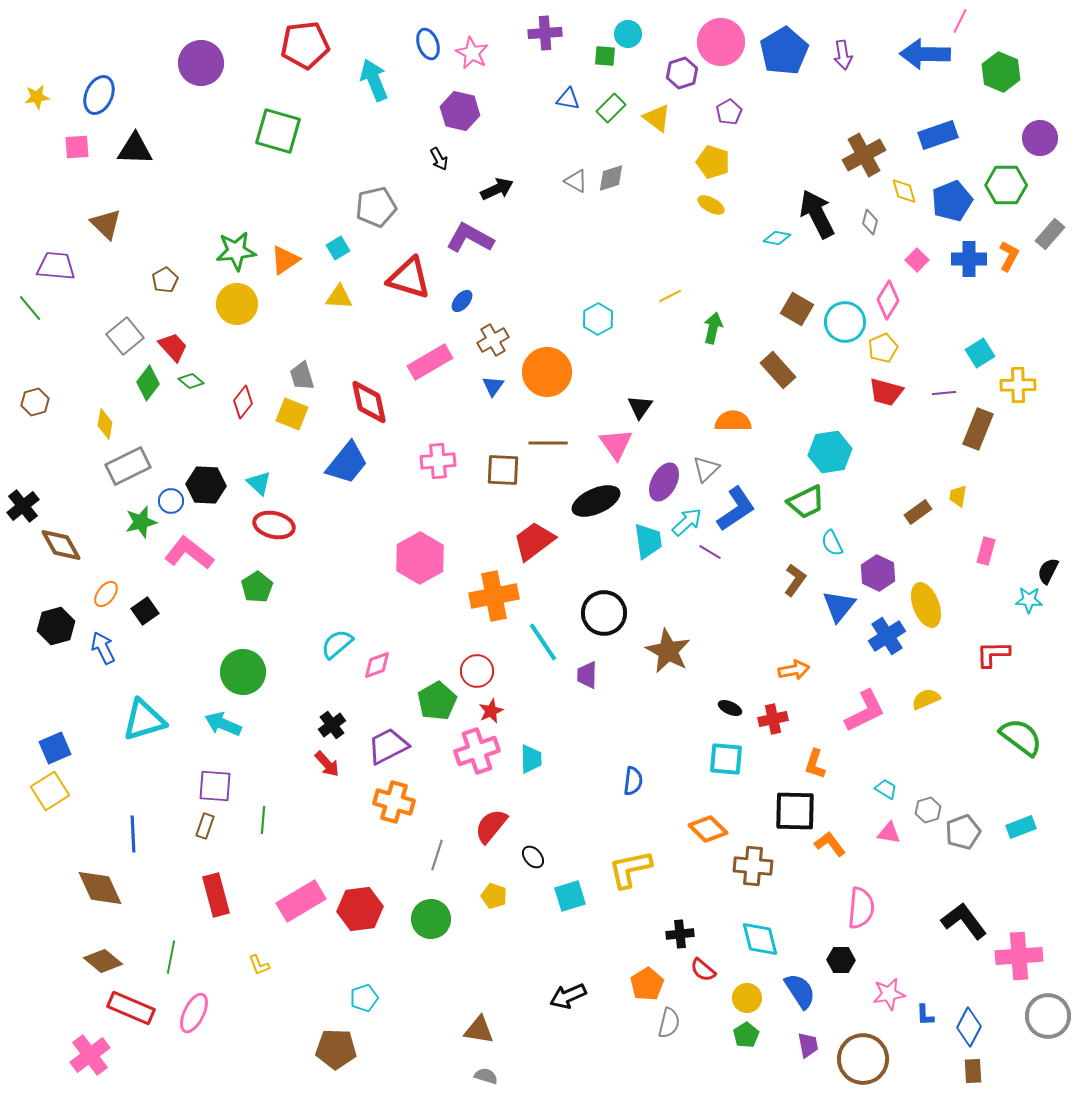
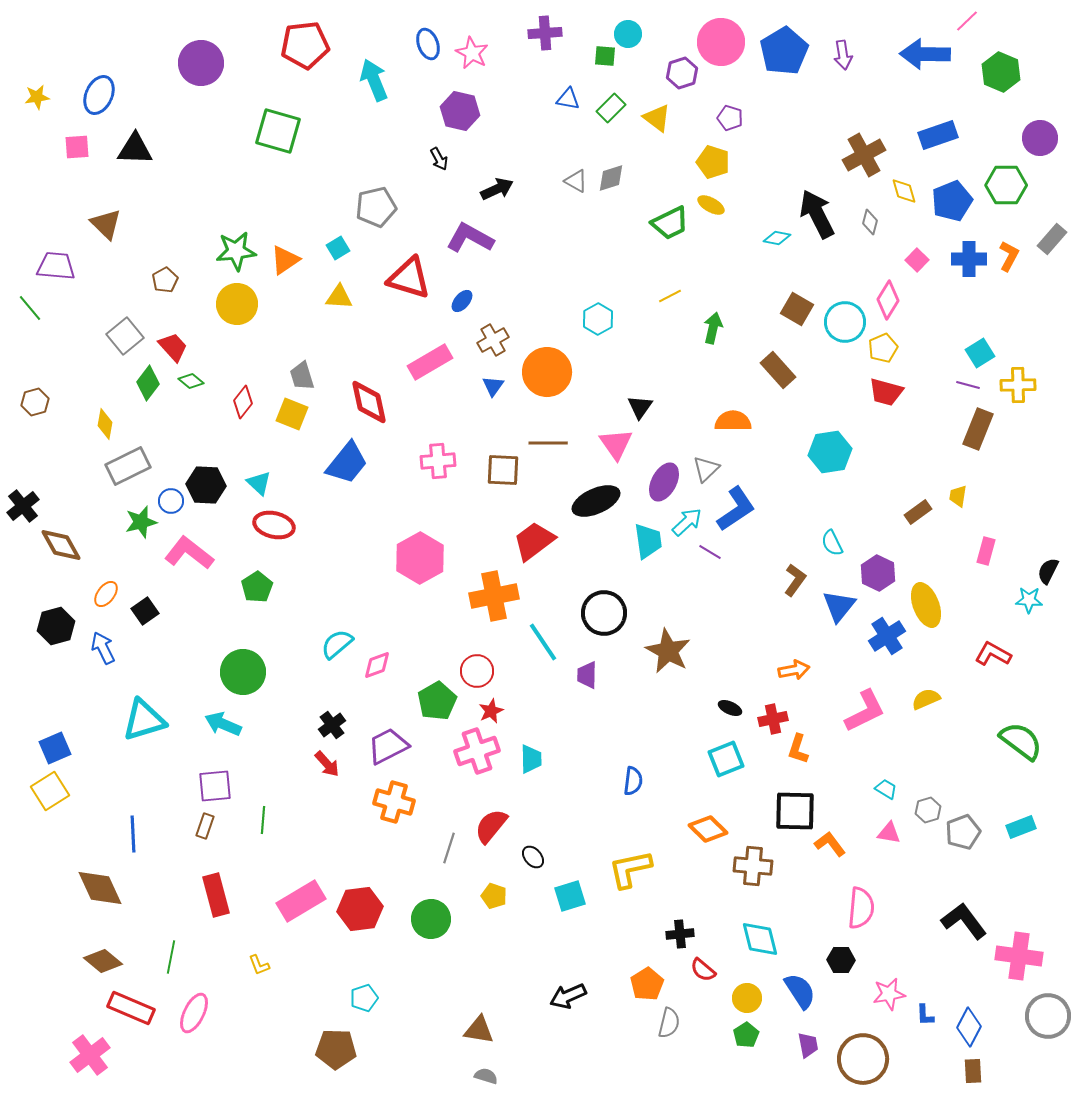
pink line at (960, 21): moved 7 px right; rotated 20 degrees clockwise
purple pentagon at (729, 112): moved 1 px right, 6 px down; rotated 25 degrees counterclockwise
gray rectangle at (1050, 234): moved 2 px right, 5 px down
purple line at (944, 393): moved 24 px right, 8 px up; rotated 20 degrees clockwise
green trapezoid at (806, 502): moved 136 px left, 279 px up
red L-shape at (993, 654): rotated 30 degrees clockwise
green semicircle at (1021, 737): moved 4 px down
cyan square at (726, 759): rotated 27 degrees counterclockwise
orange L-shape at (815, 764): moved 17 px left, 15 px up
purple square at (215, 786): rotated 9 degrees counterclockwise
gray line at (437, 855): moved 12 px right, 7 px up
pink cross at (1019, 956): rotated 12 degrees clockwise
